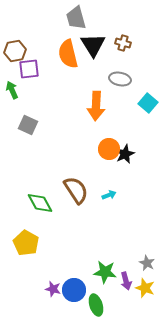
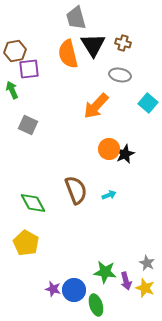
gray ellipse: moved 4 px up
orange arrow: rotated 40 degrees clockwise
brown semicircle: rotated 12 degrees clockwise
green diamond: moved 7 px left
